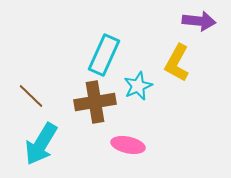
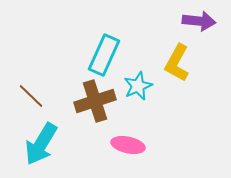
brown cross: moved 1 px up; rotated 9 degrees counterclockwise
